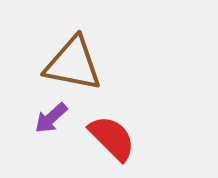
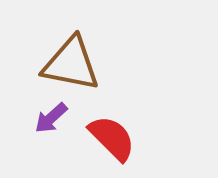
brown triangle: moved 2 px left
